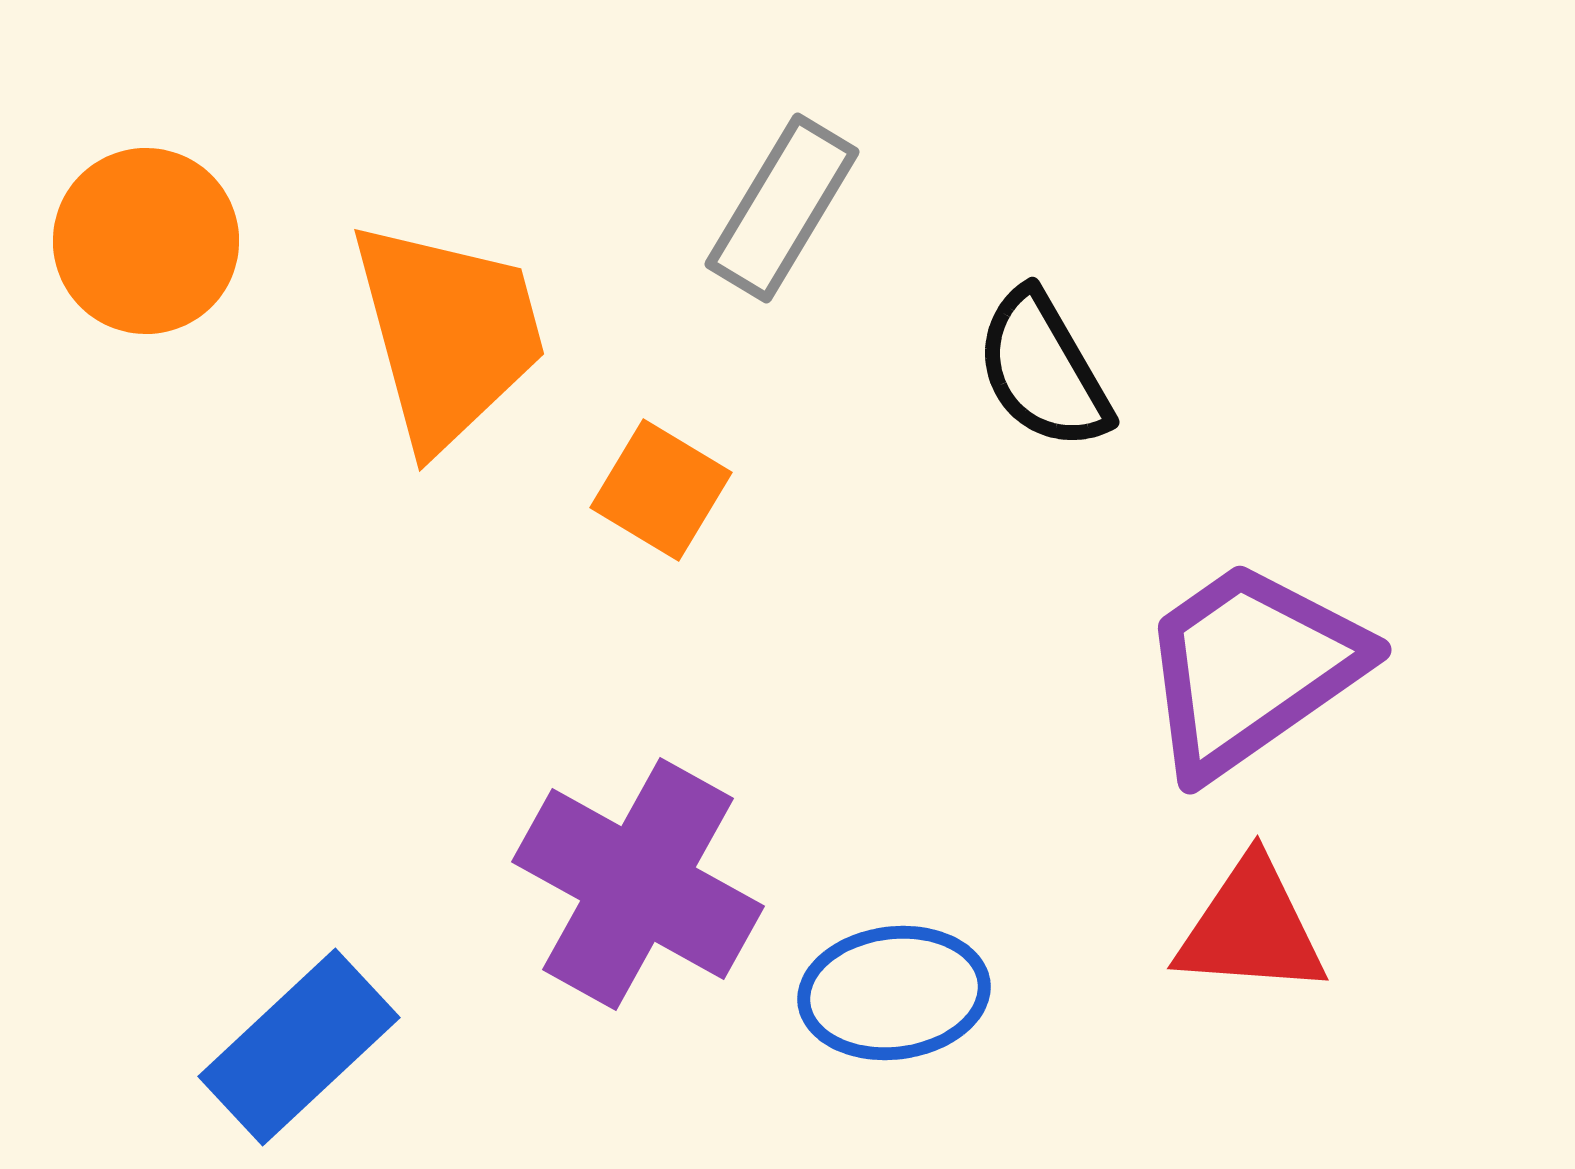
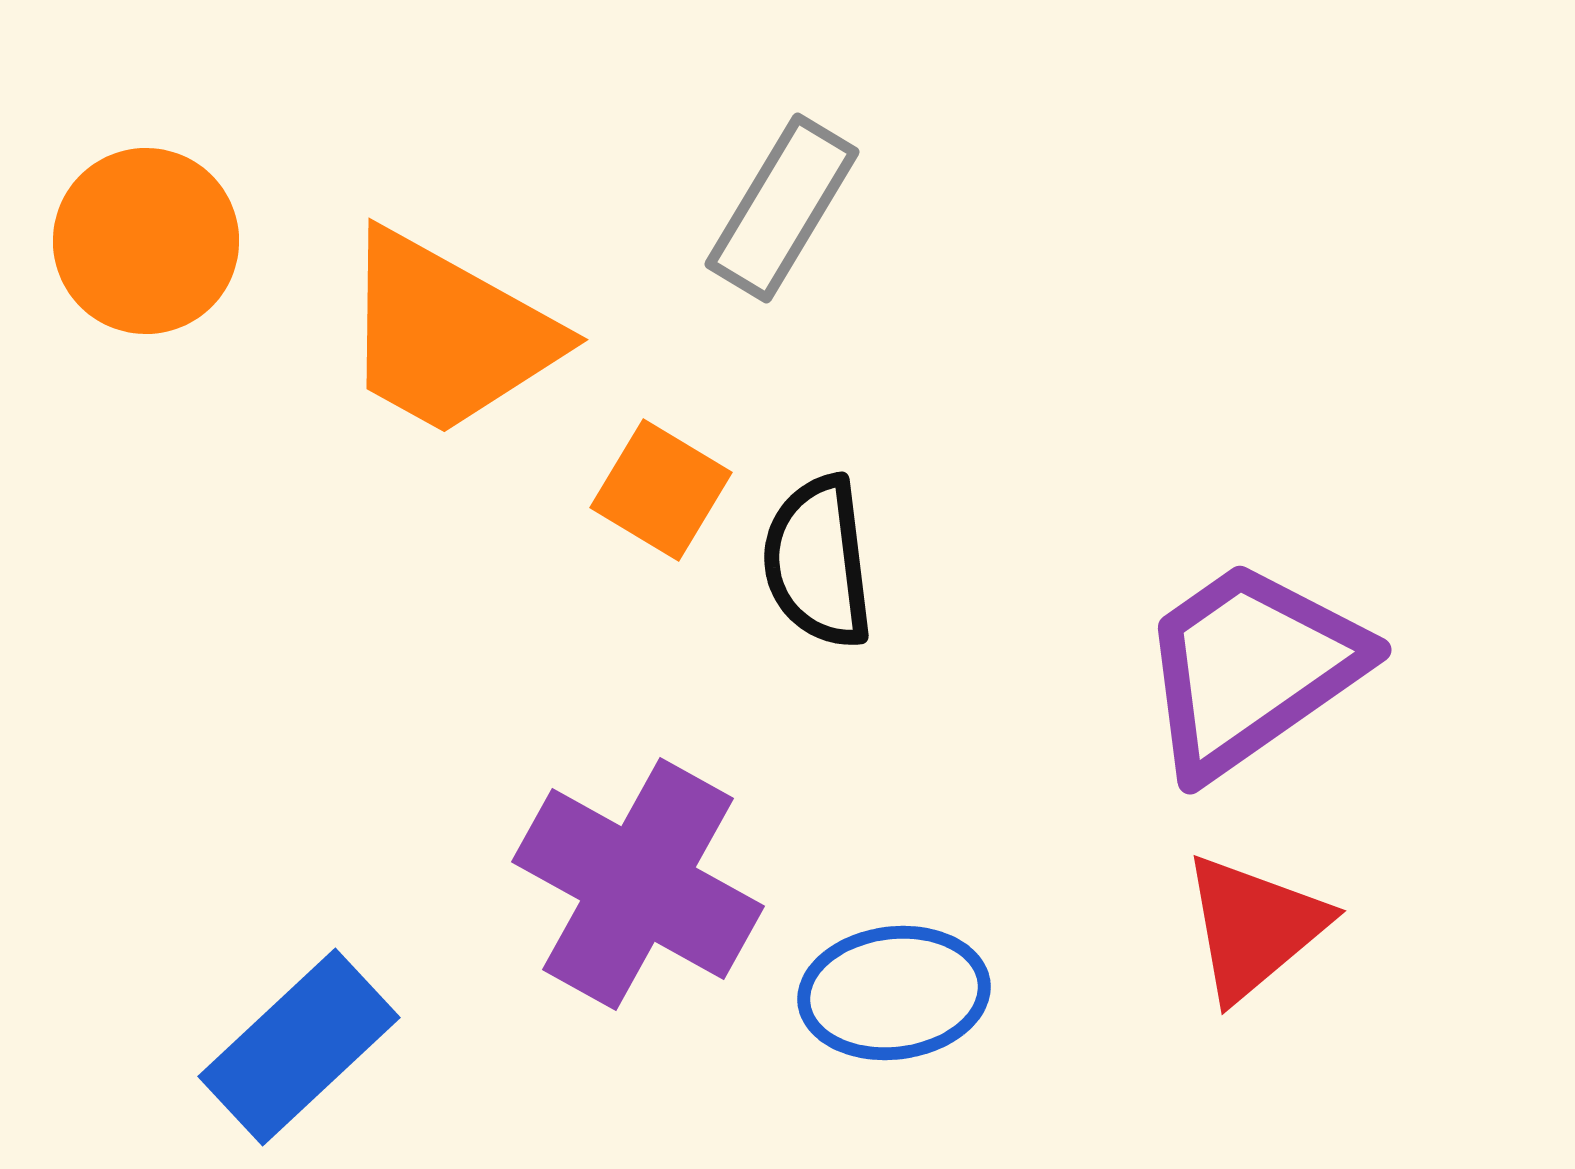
orange trapezoid: rotated 134 degrees clockwise
black semicircle: moved 225 px left, 192 px down; rotated 23 degrees clockwise
red triangle: moved 3 px right, 1 px up; rotated 44 degrees counterclockwise
